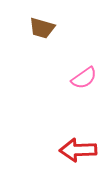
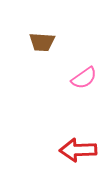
brown trapezoid: moved 14 px down; rotated 12 degrees counterclockwise
